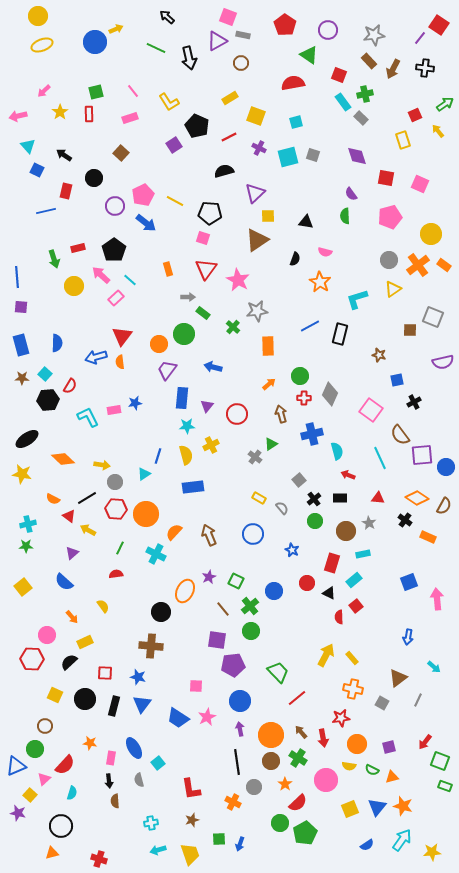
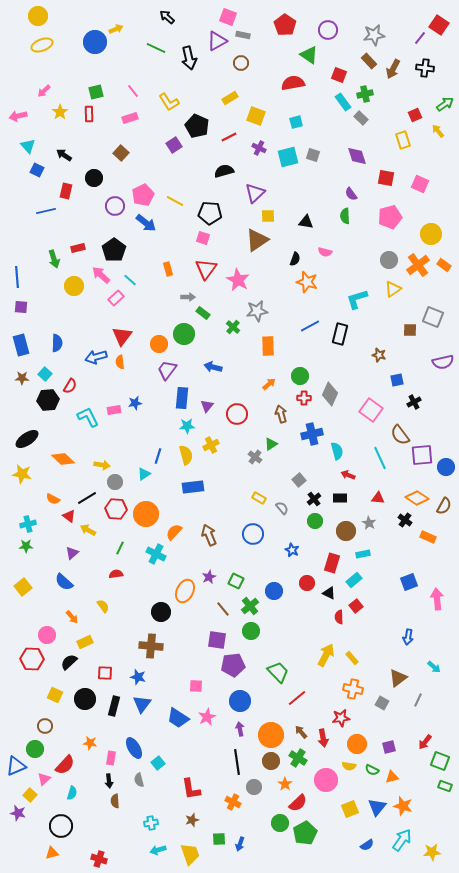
orange star at (320, 282): moved 13 px left; rotated 15 degrees counterclockwise
